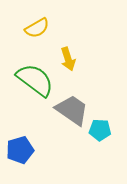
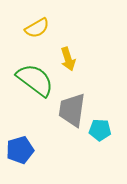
gray trapezoid: rotated 117 degrees counterclockwise
